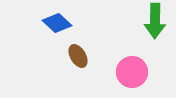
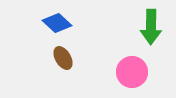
green arrow: moved 4 px left, 6 px down
brown ellipse: moved 15 px left, 2 px down
